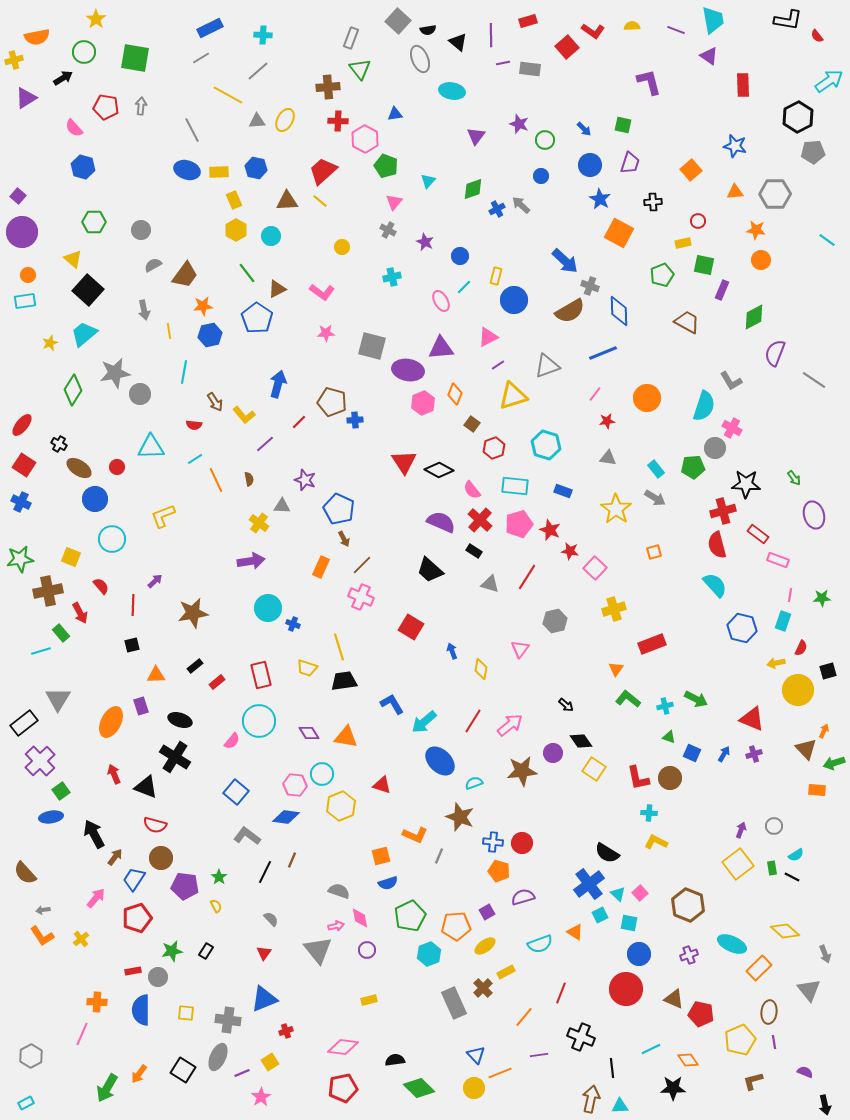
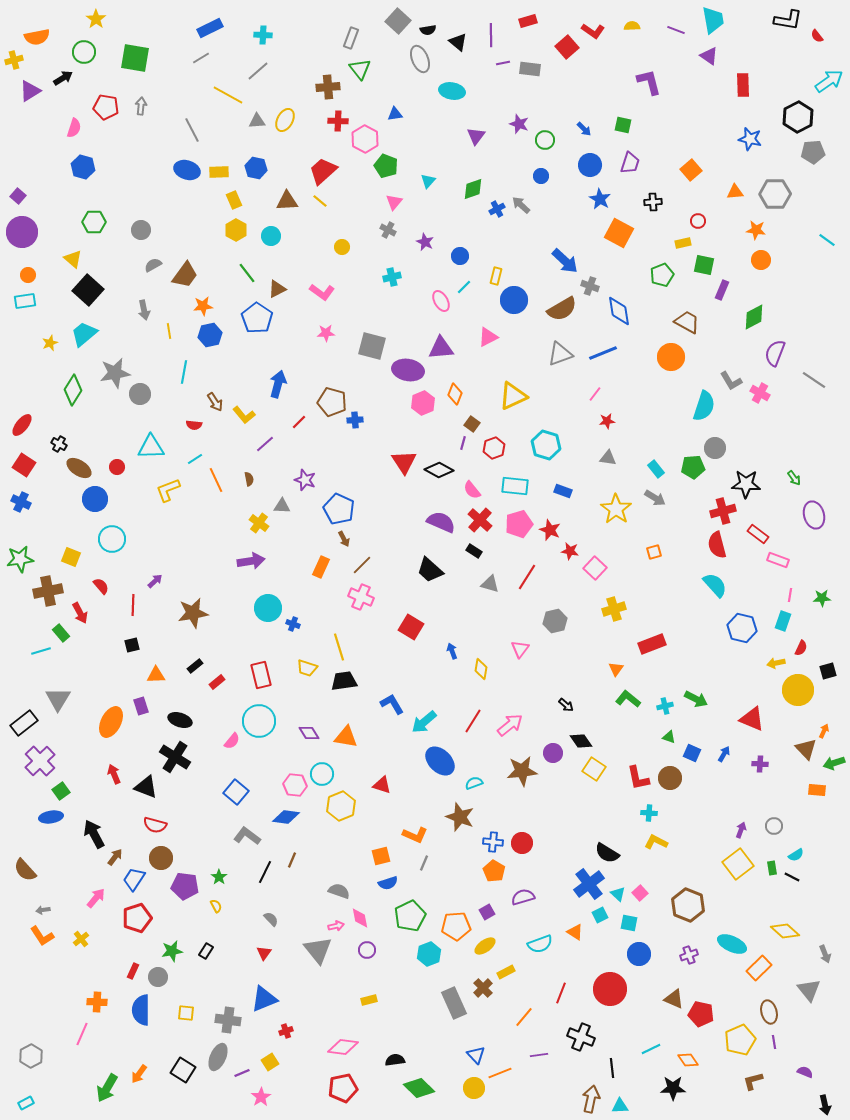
purple triangle at (26, 98): moved 4 px right, 7 px up
pink semicircle at (74, 128): rotated 120 degrees counterclockwise
blue star at (735, 146): moved 15 px right, 7 px up
brown semicircle at (570, 311): moved 8 px left, 2 px up
blue diamond at (619, 311): rotated 8 degrees counterclockwise
purple line at (498, 365): moved 35 px left, 78 px down; rotated 40 degrees counterclockwise
gray triangle at (547, 366): moved 13 px right, 12 px up
yellow triangle at (513, 396): rotated 8 degrees counterclockwise
orange circle at (647, 398): moved 24 px right, 41 px up
pink cross at (732, 428): moved 28 px right, 35 px up
yellow L-shape at (163, 516): moved 5 px right, 26 px up
purple cross at (754, 754): moved 6 px right, 10 px down; rotated 21 degrees clockwise
gray line at (439, 856): moved 15 px left, 7 px down
orange pentagon at (499, 871): moved 5 px left; rotated 15 degrees clockwise
brown semicircle at (25, 873): moved 3 px up
red rectangle at (133, 971): rotated 56 degrees counterclockwise
red circle at (626, 989): moved 16 px left
brown ellipse at (769, 1012): rotated 20 degrees counterclockwise
